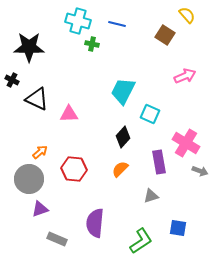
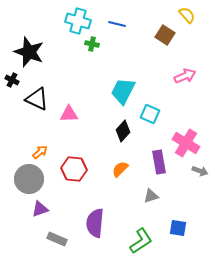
black star: moved 5 px down; rotated 20 degrees clockwise
black diamond: moved 6 px up
